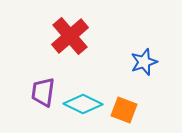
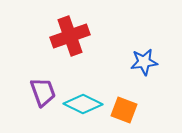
red cross: rotated 21 degrees clockwise
blue star: rotated 12 degrees clockwise
purple trapezoid: rotated 152 degrees clockwise
